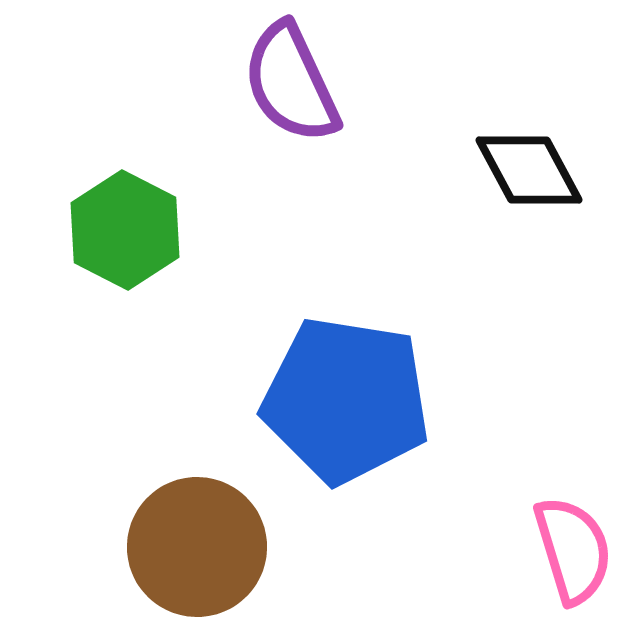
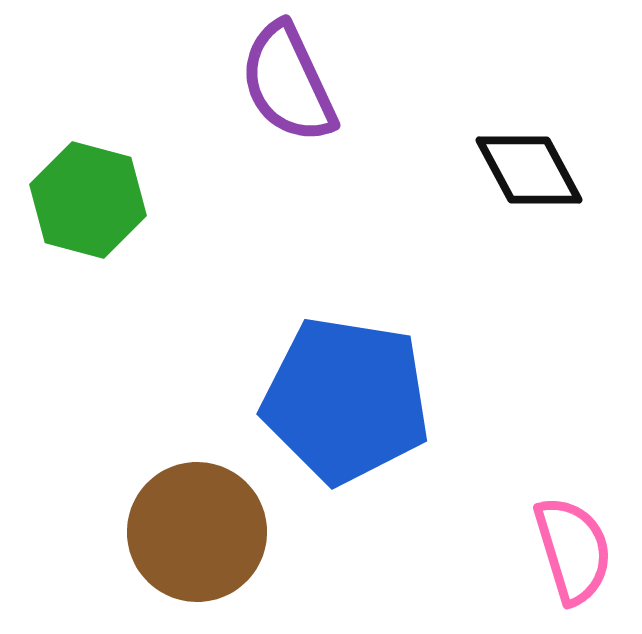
purple semicircle: moved 3 px left
green hexagon: moved 37 px left, 30 px up; rotated 12 degrees counterclockwise
brown circle: moved 15 px up
